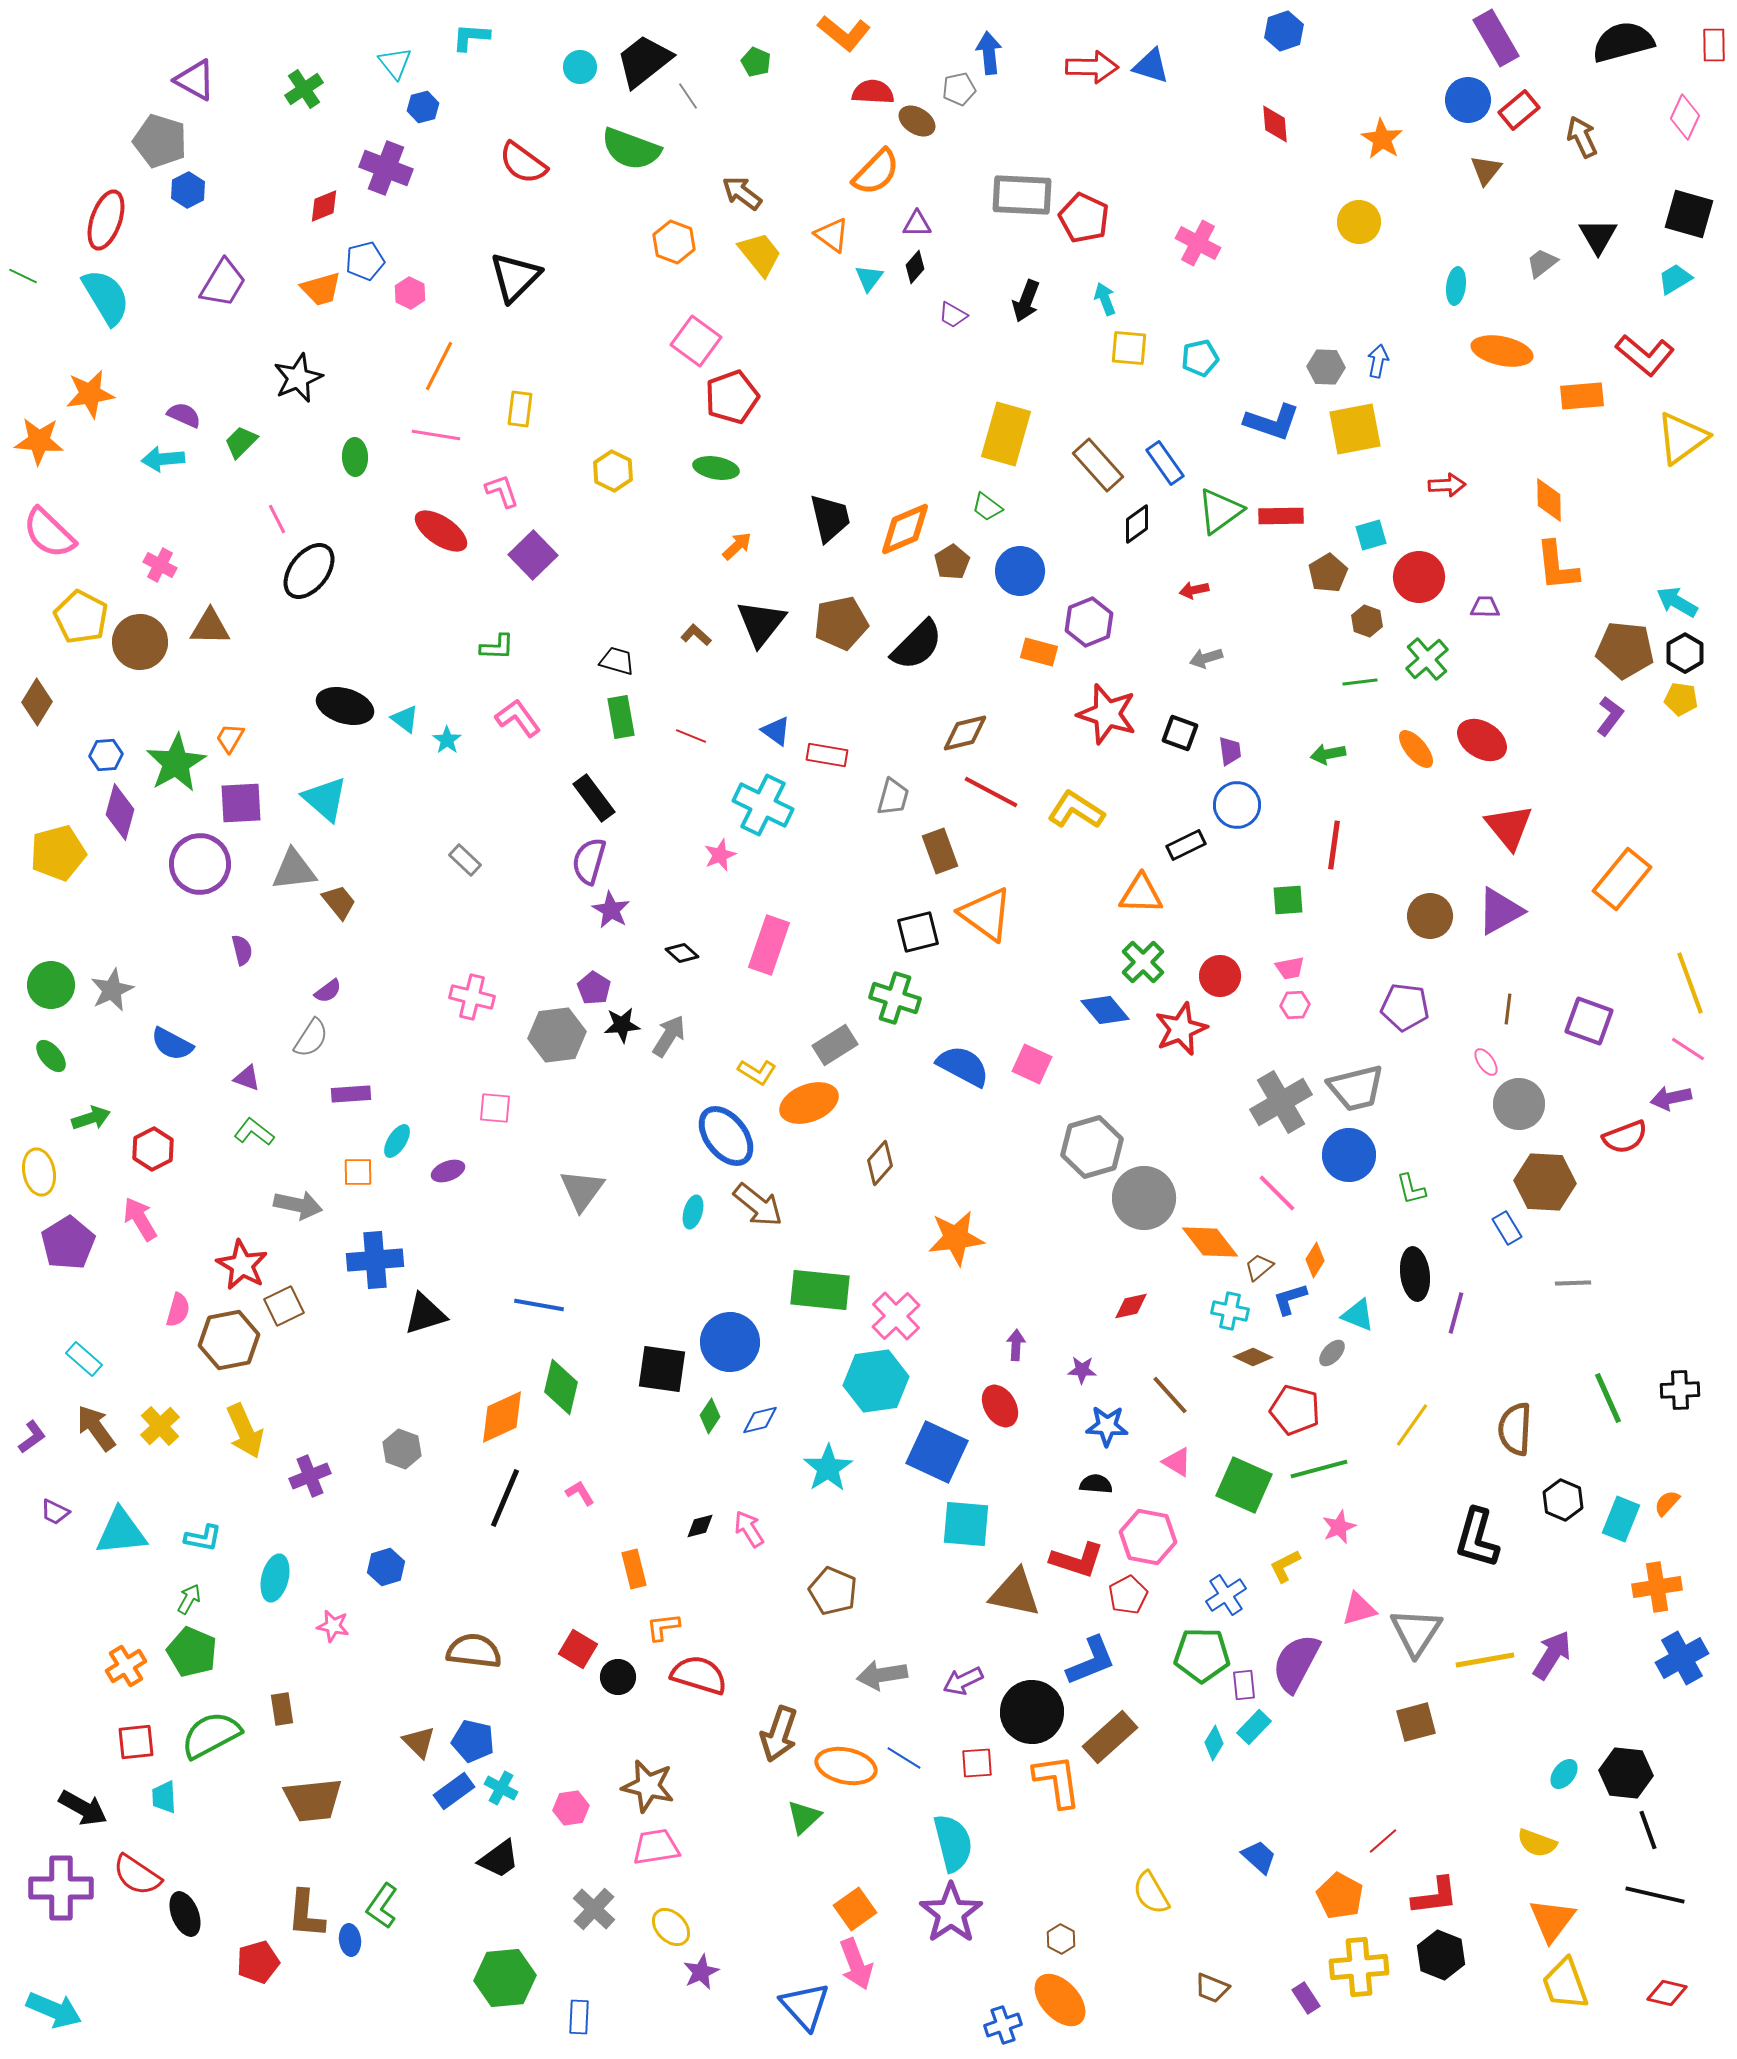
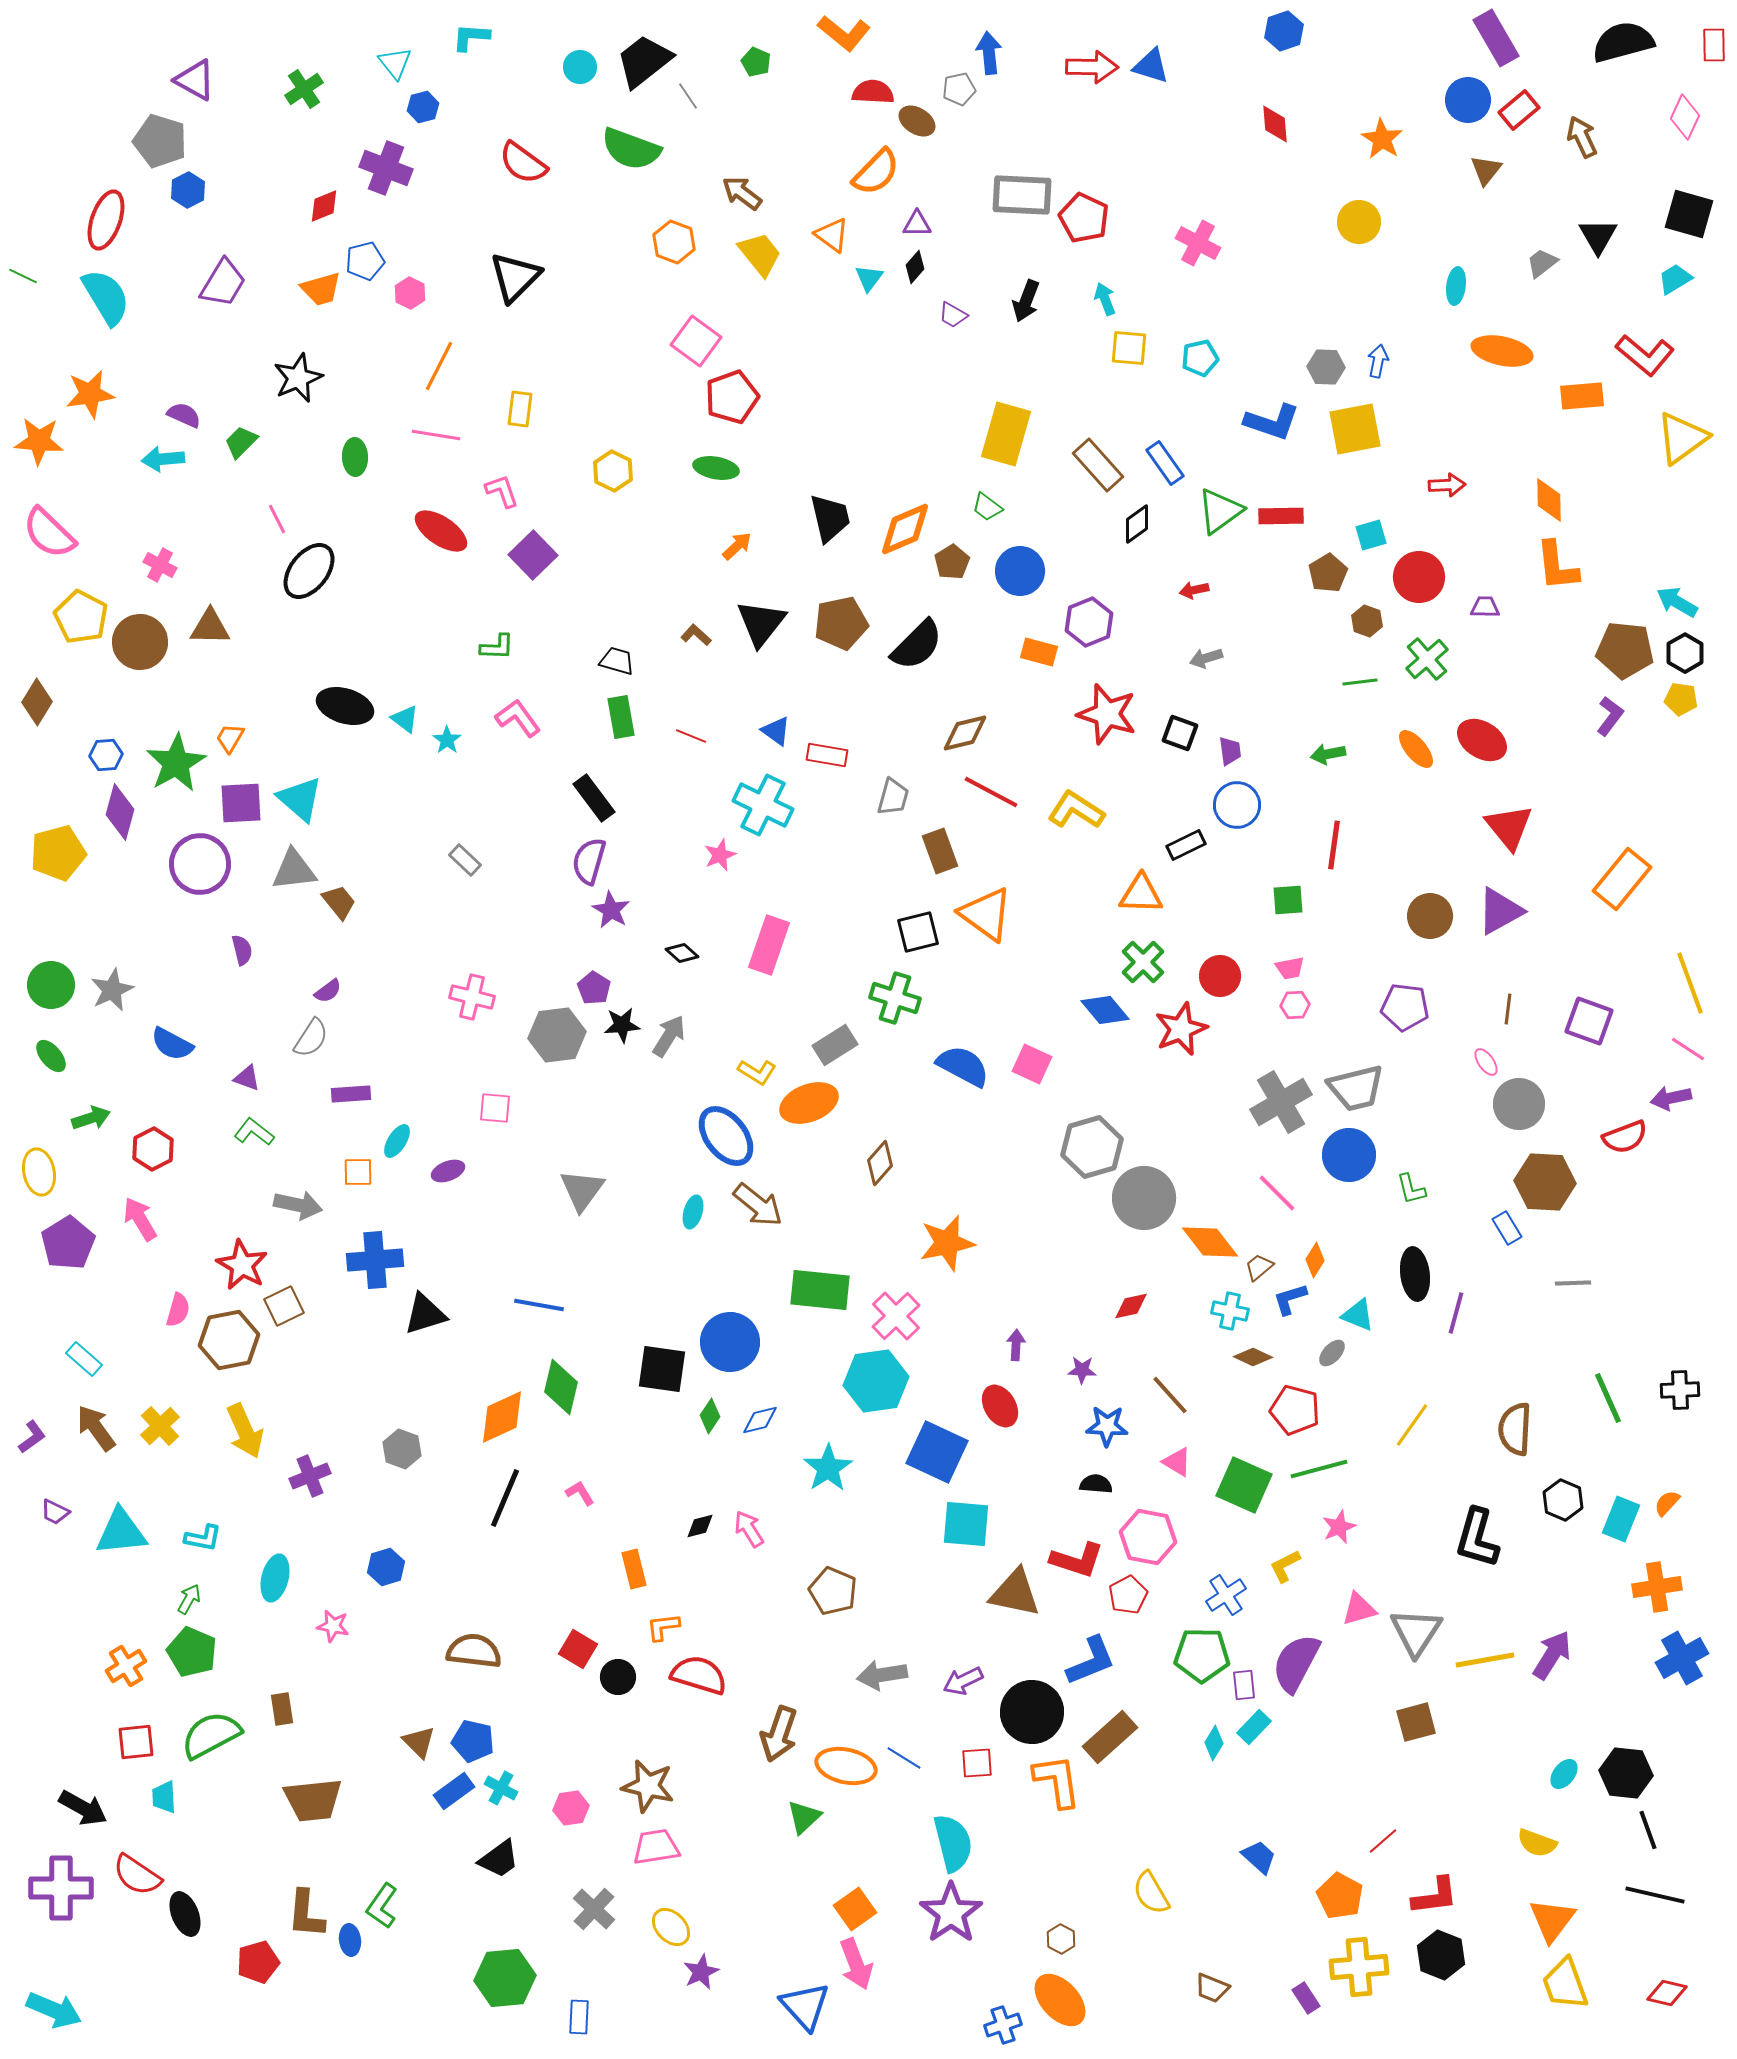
cyan triangle at (325, 799): moved 25 px left
orange star at (956, 1238): moved 9 px left, 5 px down; rotated 6 degrees counterclockwise
